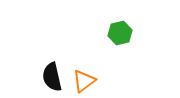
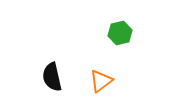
orange triangle: moved 17 px right
